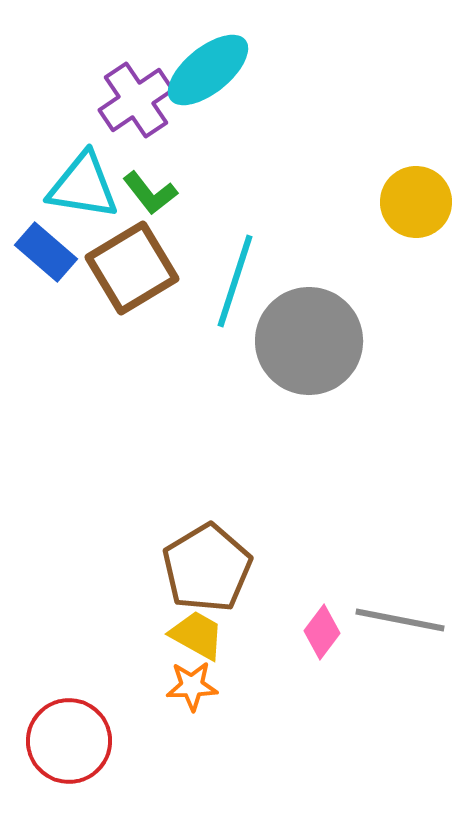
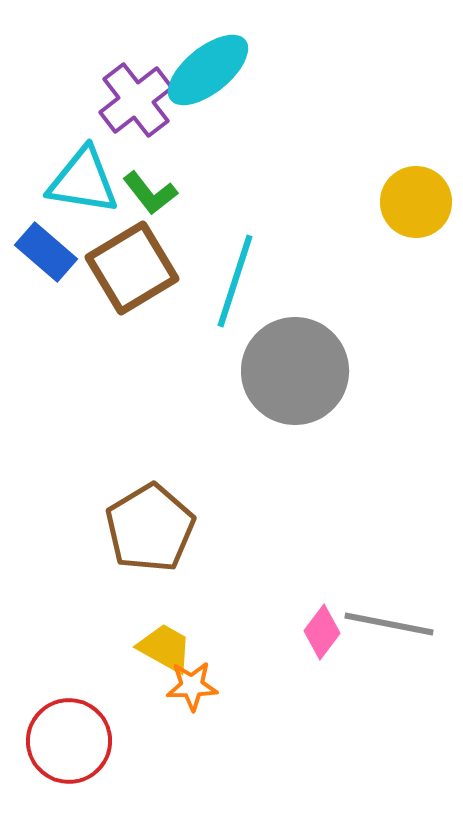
purple cross: rotated 4 degrees counterclockwise
cyan triangle: moved 5 px up
gray circle: moved 14 px left, 30 px down
brown pentagon: moved 57 px left, 40 px up
gray line: moved 11 px left, 4 px down
yellow trapezoid: moved 32 px left, 13 px down
